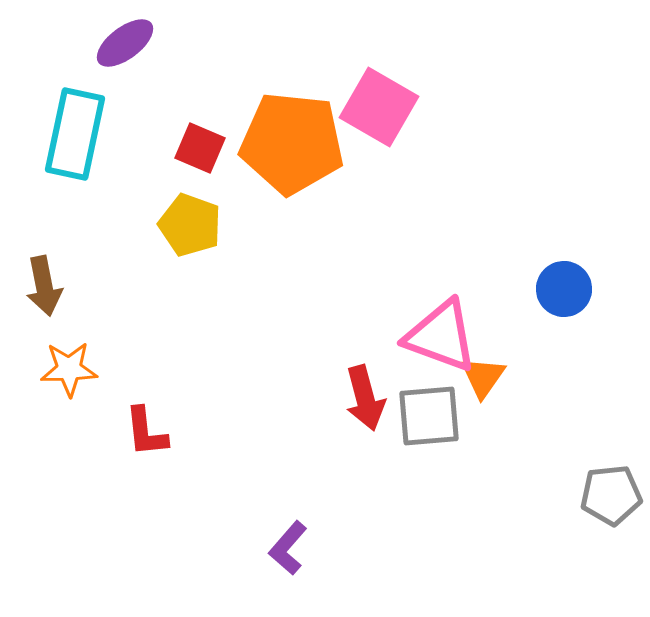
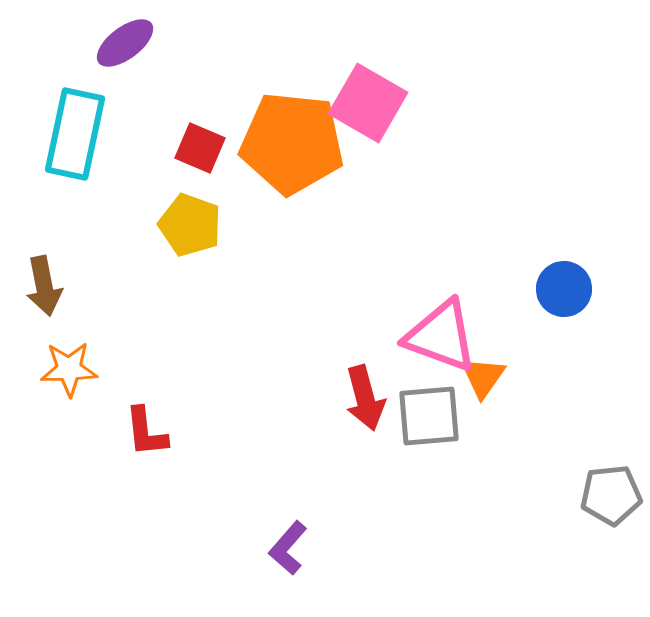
pink square: moved 11 px left, 4 px up
